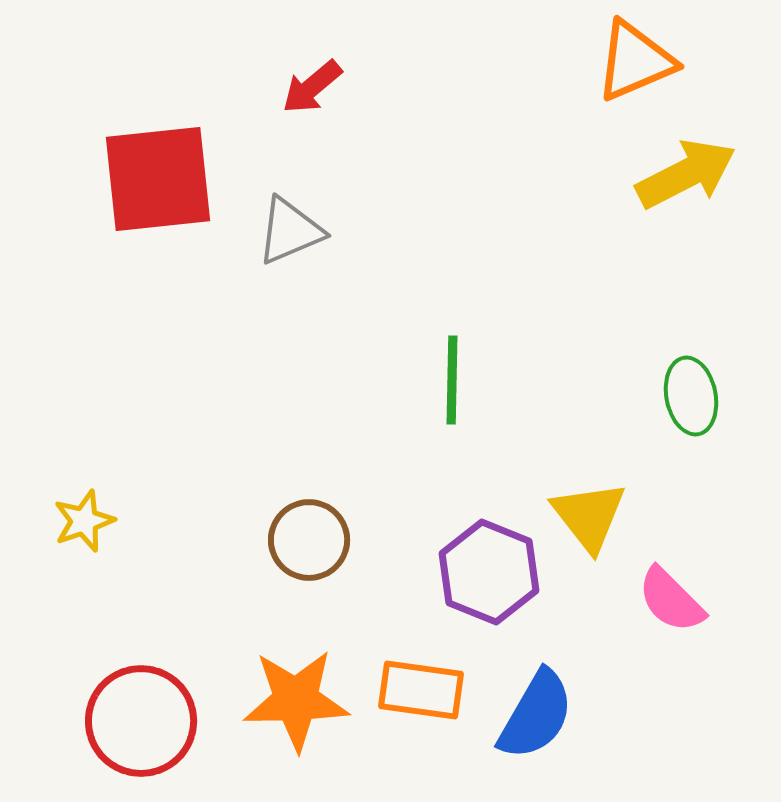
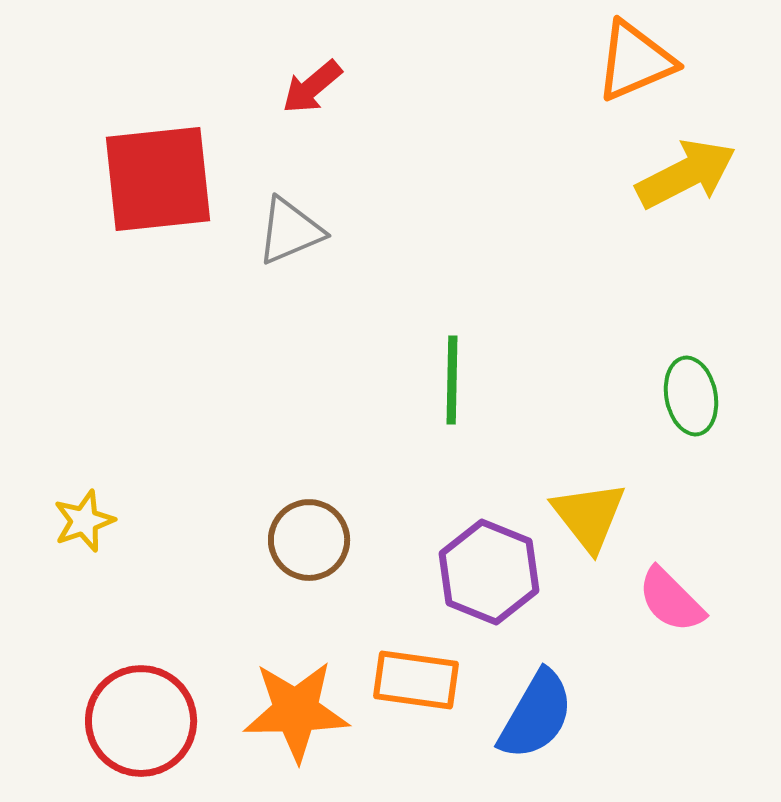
orange rectangle: moved 5 px left, 10 px up
orange star: moved 11 px down
